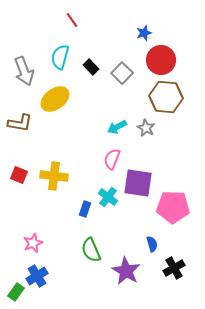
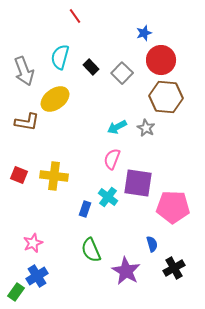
red line: moved 3 px right, 4 px up
brown L-shape: moved 7 px right, 1 px up
